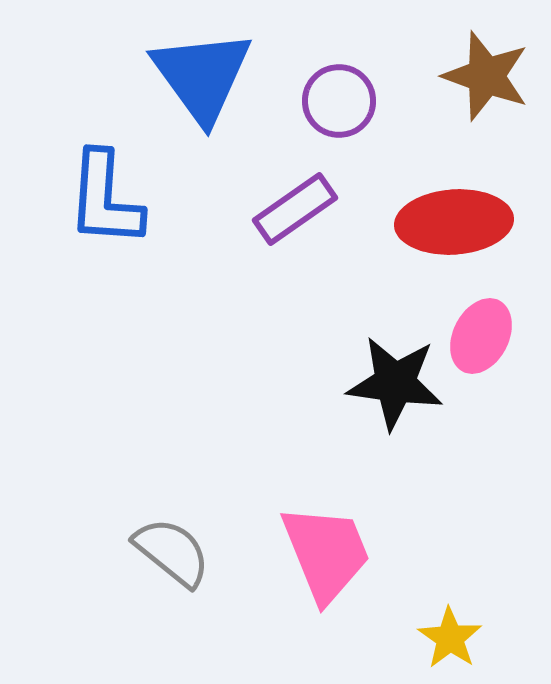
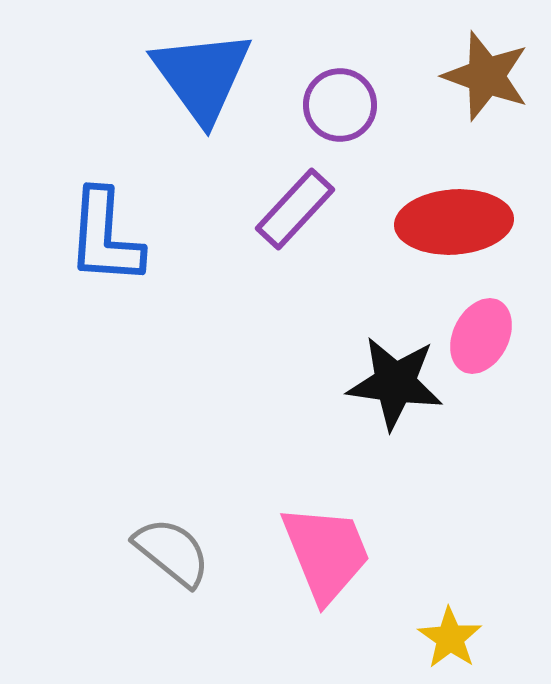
purple circle: moved 1 px right, 4 px down
blue L-shape: moved 38 px down
purple rectangle: rotated 12 degrees counterclockwise
